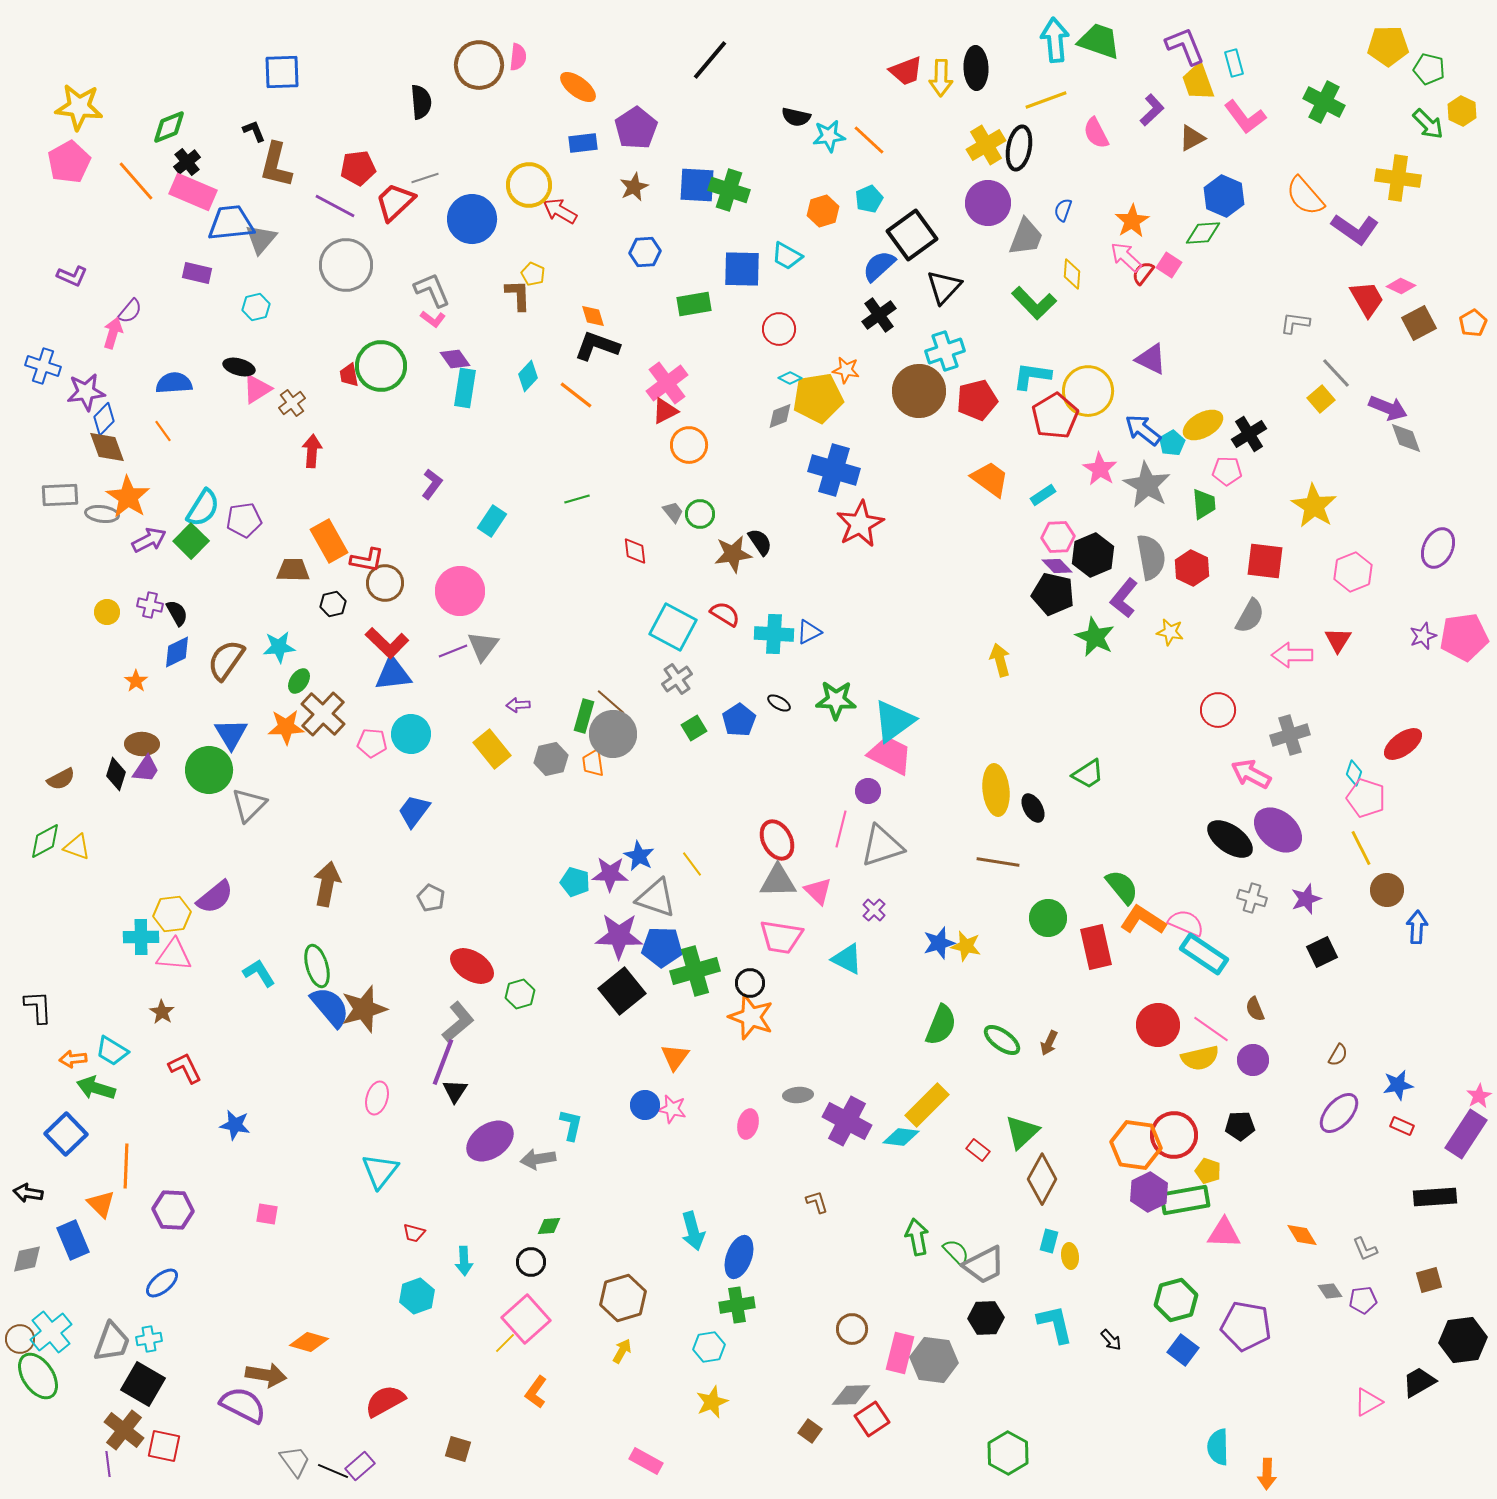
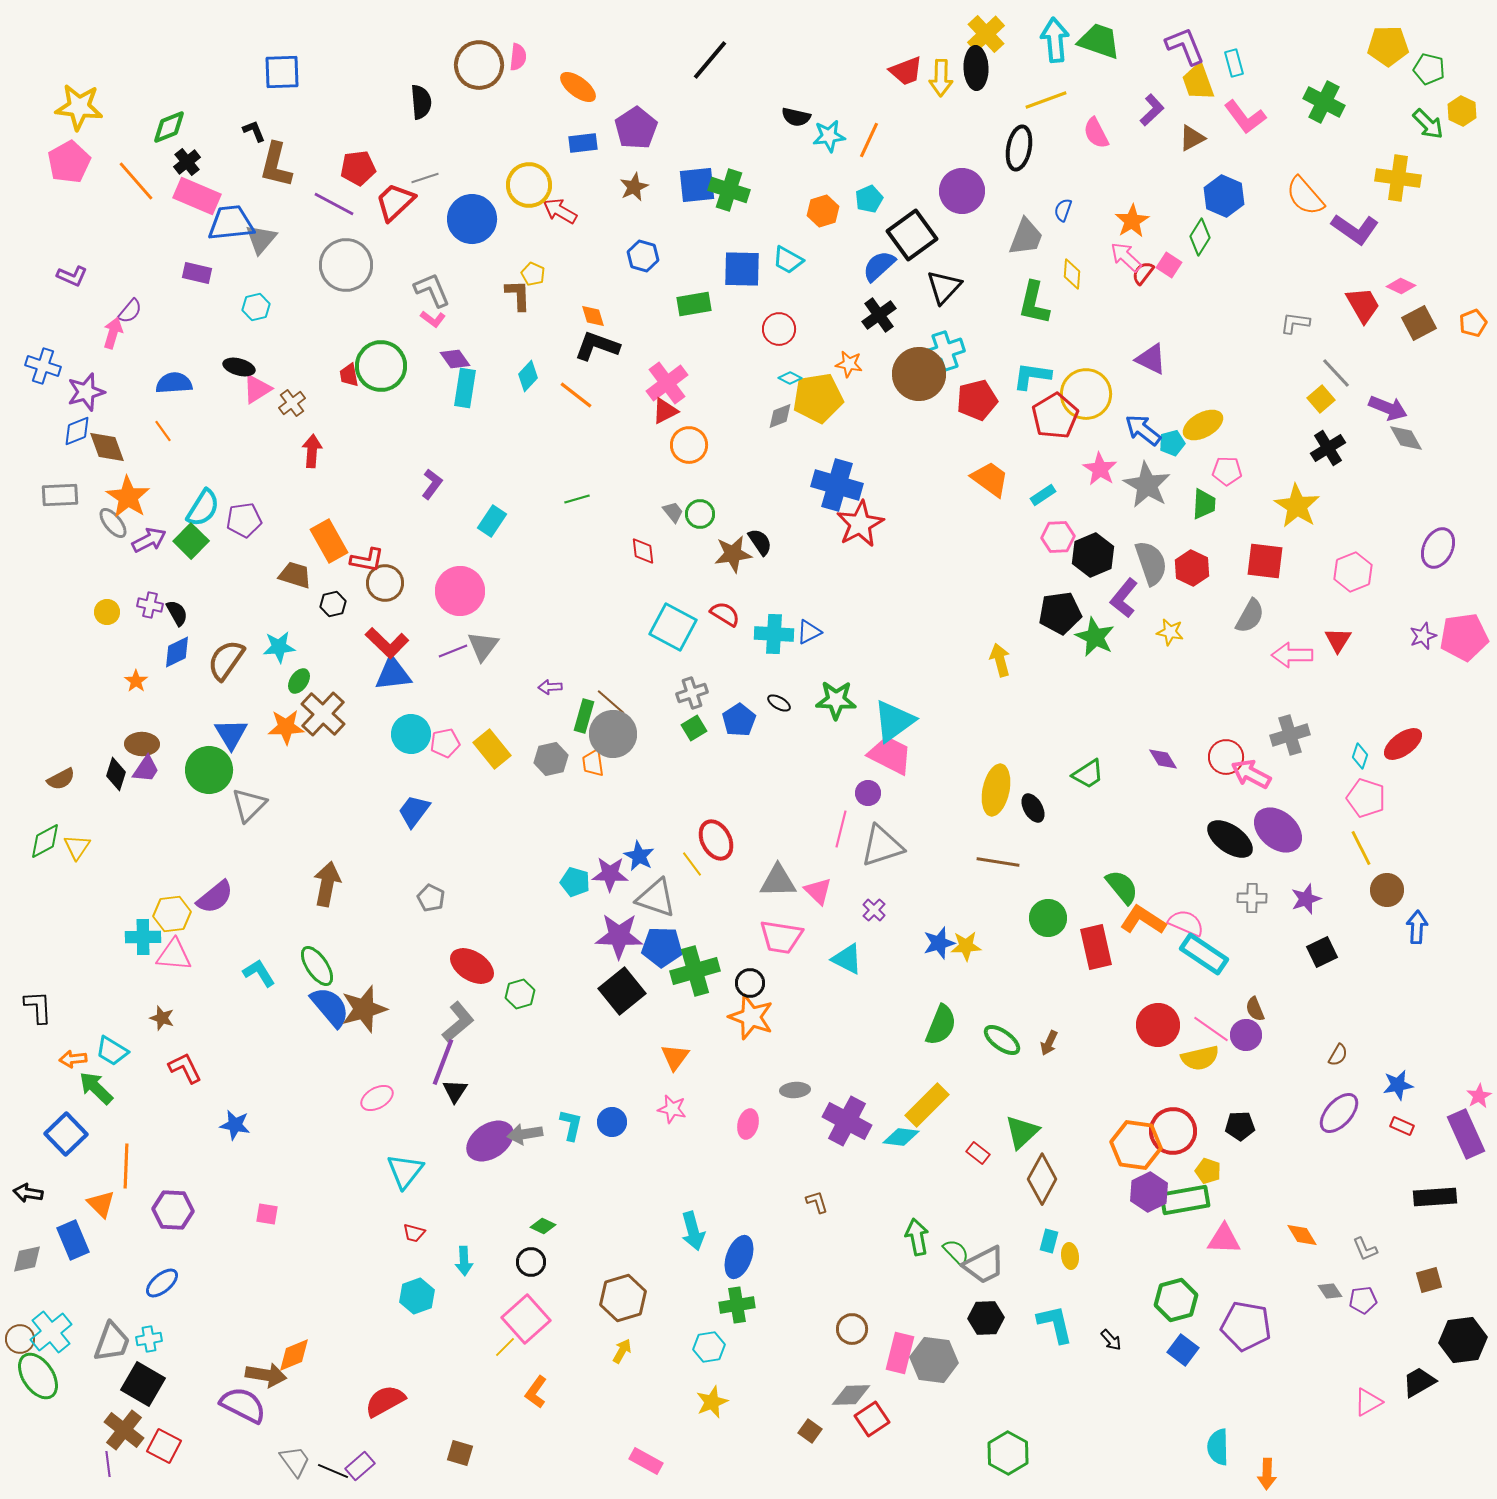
orange line at (869, 140): rotated 72 degrees clockwise
yellow cross at (986, 145): moved 111 px up; rotated 12 degrees counterclockwise
blue square at (697, 185): rotated 9 degrees counterclockwise
pink rectangle at (193, 192): moved 4 px right, 4 px down
purple circle at (988, 203): moved 26 px left, 12 px up
purple line at (335, 206): moved 1 px left, 2 px up
green diamond at (1203, 233): moved 3 px left, 4 px down; rotated 54 degrees counterclockwise
blue hexagon at (645, 252): moved 2 px left, 4 px down; rotated 20 degrees clockwise
cyan trapezoid at (787, 256): moved 1 px right, 4 px down
red trapezoid at (1367, 299): moved 4 px left, 6 px down
green L-shape at (1034, 303): rotated 57 degrees clockwise
orange pentagon at (1473, 323): rotated 8 degrees clockwise
orange star at (846, 370): moved 3 px right, 6 px up
brown circle at (919, 391): moved 17 px up
yellow circle at (1088, 391): moved 2 px left, 3 px down
purple star at (86, 392): rotated 9 degrees counterclockwise
blue diamond at (104, 419): moved 27 px left, 12 px down; rotated 24 degrees clockwise
black cross at (1249, 434): moved 79 px right, 14 px down
gray diamond at (1406, 438): rotated 9 degrees counterclockwise
cyan pentagon at (1172, 443): rotated 15 degrees clockwise
blue cross at (834, 470): moved 3 px right, 15 px down
green trapezoid at (1204, 504): rotated 8 degrees clockwise
yellow star at (1314, 506): moved 17 px left
gray ellipse at (102, 514): moved 11 px right, 9 px down; rotated 44 degrees clockwise
red diamond at (635, 551): moved 8 px right
gray semicircle at (1151, 557): moved 6 px down; rotated 9 degrees counterclockwise
purple diamond at (1057, 566): moved 106 px right, 193 px down; rotated 12 degrees clockwise
brown trapezoid at (293, 570): moved 2 px right, 5 px down; rotated 16 degrees clockwise
black pentagon at (1053, 594): moved 7 px right, 19 px down; rotated 21 degrees counterclockwise
gray cross at (677, 679): moved 15 px right, 14 px down; rotated 16 degrees clockwise
purple arrow at (518, 705): moved 32 px right, 18 px up
red circle at (1218, 710): moved 8 px right, 47 px down
pink pentagon at (372, 743): moved 73 px right; rotated 16 degrees counterclockwise
cyan diamond at (1354, 773): moved 6 px right, 17 px up
yellow ellipse at (996, 790): rotated 18 degrees clockwise
purple circle at (868, 791): moved 2 px down
red ellipse at (777, 840): moved 61 px left
yellow triangle at (77, 847): rotated 44 degrees clockwise
gray cross at (1252, 898): rotated 16 degrees counterclockwise
cyan cross at (141, 937): moved 2 px right
yellow star at (966, 946): rotated 16 degrees counterclockwise
green ellipse at (317, 966): rotated 18 degrees counterclockwise
brown star at (162, 1012): moved 6 px down; rotated 15 degrees counterclockwise
purple circle at (1253, 1060): moved 7 px left, 25 px up
green arrow at (96, 1088): rotated 27 degrees clockwise
gray ellipse at (798, 1095): moved 3 px left, 5 px up
pink ellipse at (377, 1098): rotated 44 degrees clockwise
blue circle at (645, 1105): moved 33 px left, 17 px down
purple rectangle at (1466, 1134): rotated 57 degrees counterclockwise
red circle at (1174, 1135): moved 1 px left, 4 px up
red rectangle at (978, 1150): moved 3 px down
gray arrow at (538, 1159): moved 13 px left, 25 px up
cyan triangle at (380, 1171): moved 25 px right
green diamond at (549, 1226): moved 6 px left; rotated 30 degrees clockwise
pink triangle at (1224, 1233): moved 6 px down
orange diamond at (309, 1342): moved 15 px left, 13 px down; rotated 39 degrees counterclockwise
yellow line at (505, 1343): moved 4 px down
red square at (164, 1446): rotated 16 degrees clockwise
brown square at (458, 1449): moved 2 px right, 4 px down
